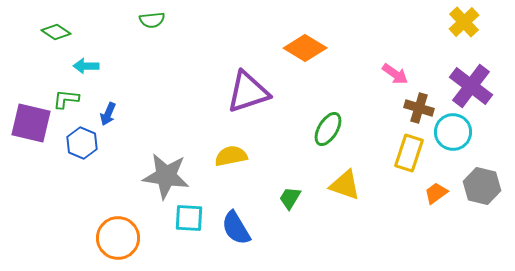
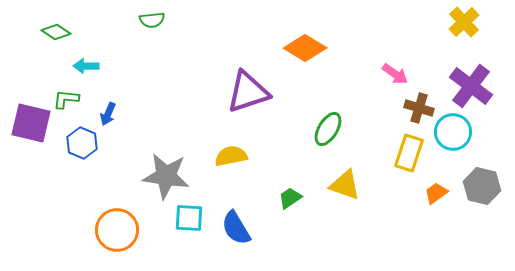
green trapezoid: rotated 25 degrees clockwise
orange circle: moved 1 px left, 8 px up
